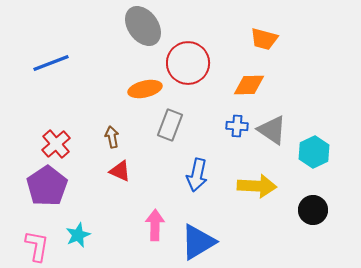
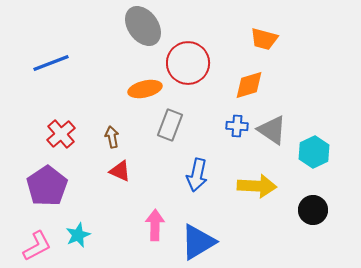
orange diamond: rotated 16 degrees counterclockwise
red cross: moved 5 px right, 10 px up
pink L-shape: rotated 52 degrees clockwise
